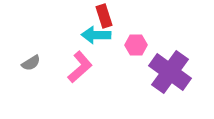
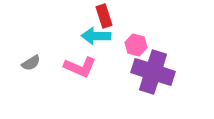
cyan arrow: moved 1 px down
pink hexagon: rotated 15 degrees clockwise
pink L-shape: rotated 64 degrees clockwise
purple cross: moved 17 px left; rotated 18 degrees counterclockwise
